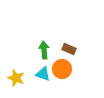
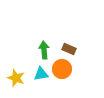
cyan triangle: moved 2 px left; rotated 28 degrees counterclockwise
